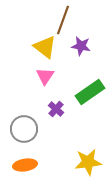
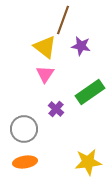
pink triangle: moved 2 px up
orange ellipse: moved 3 px up
